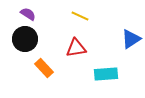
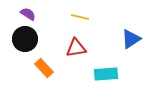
yellow line: moved 1 px down; rotated 12 degrees counterclockwise
